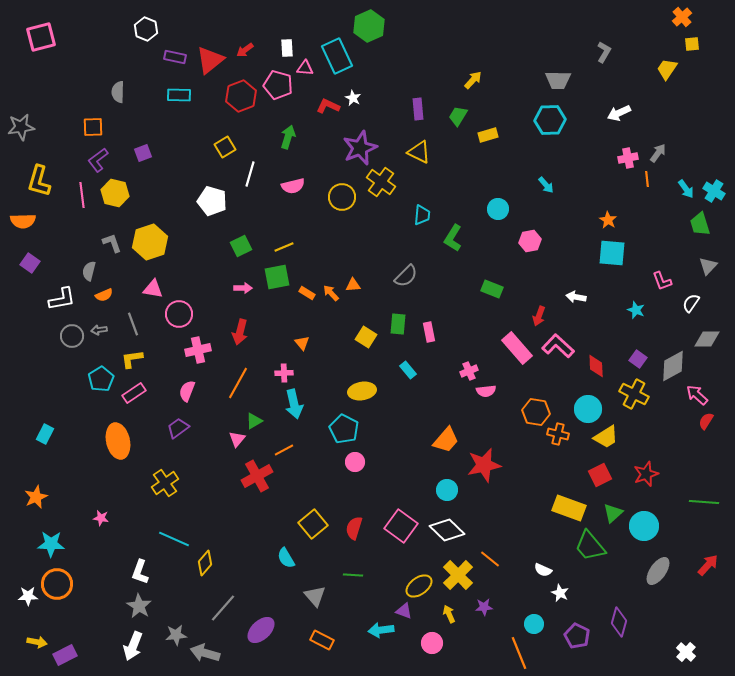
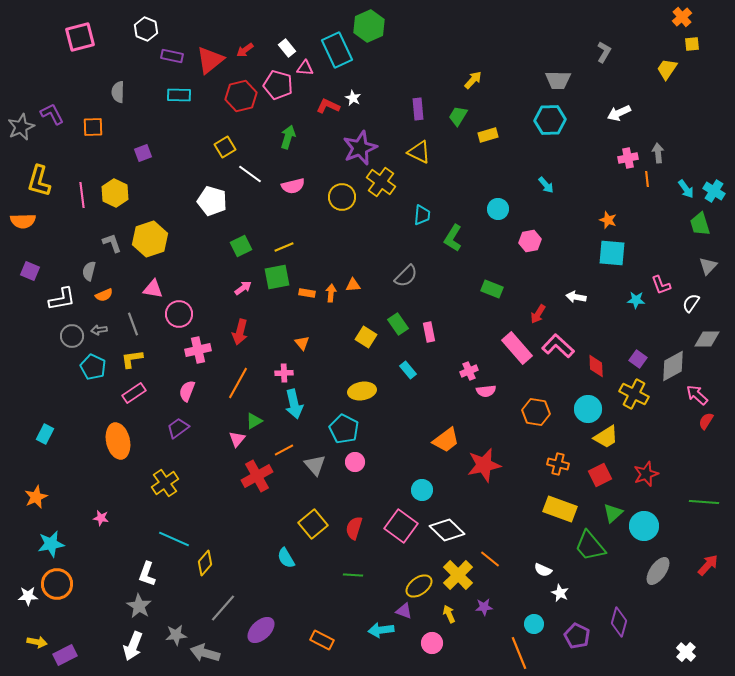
pink square at (41, 37): moved 39 px right
white rectangle at (287, 48): rotated 36 degrees counterclockwise
cyan rectangle at (337, 56): moved 6 px up
purple rectangle at (175, 57): moved 3 px left, 1 px up
red hexagon at (241, 96): rotated 8 degrees clockwise
gray star at (21, 127): rotated 16 degrees counterclockwise
gray arrow at (658, 153): rotated 42 degrees counterclockwise
purple L-shape at (98, 160): moved 46 px left, 46 px up; rotated 100 degrees clockwise
white line at (250, 174): rotated 70 degrees counterclockwise
yellow hexagon at (115, 193): rotated 12 degrees clockwise
orange star at (608, 220): rotated 12 degrees counterclockwise
yellow hexagon at (150, 242): moved 3 px up
purple square at (30, 263): moved 8 px down; rotated 12 degrees counterclockwise
pink L-shape at (662, 281): moved 1 px left, 4 px down
pink arrow at (243, 288): rotated 36 degrees counterclockwise
orange rectangle at (307, 293): rotated 21 degrees counterclockwise
orange arrow at (331, 293): rotated 48 degrees clockwise
cyan star at (636, 310): moved 10 px up; rotated 18 degrees counterclockwise
red arrow at (539, 316): moved 1 px left, 2 px up; rotated 12 degrees clockwise
green rectangle at (398, 324): rotated 40 degrees counterclockwise
cyan pentagon at (101, 379): moved 8 px left, 12 px up; rotated 15 degrees counterclockwise
orange cross at (558, 434): moved 30 px down
orange trapezoid at (446, 440): rotated 12 degrees clockwise
cyan circle at (447, 490): moved 25 px left
yellow rectangle at (569, 508): moved 9 px left, 1 px down
cyan star at (51, 544): rotated 12 degrees counterclockwise
white L-shape at (140, 572): moved 7 px right, 2 px down
gray triangle at (315, 596): moved 131 px up
